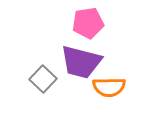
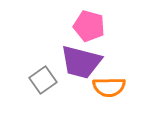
pink pentagon: moved 1 px right, 3 px down; rotated 24 degrees clockwise
gray square: moved 1 px down; rotated 12 degrees clockwise
